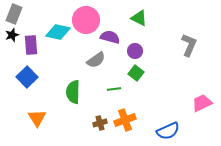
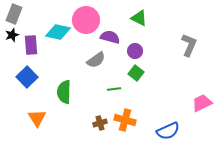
green semicircle: moved 9 px left
orange cross: rotated 35 degrees clockwise
